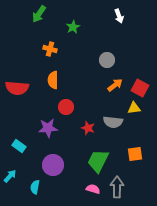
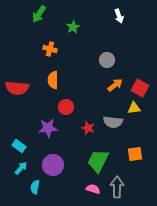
cyan arrow: moved 11 px right, 8 px up
